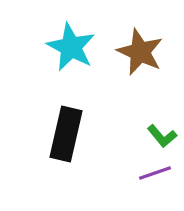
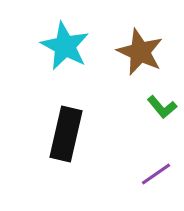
cyan star: moved 6 px left, 1 px up
green L-shape: moved 29 px up
purple line: moved 1 px right, 1 px down; rotated 16 degrees counterclockwise
